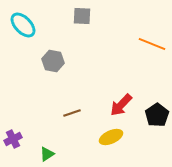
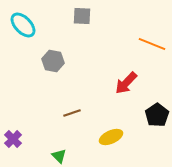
red arrow: moved 5 px right, 22 px up
purple cross: rotated 18 degrees counterclockwise
green triangle: moved 12 px right, 2 px down; rotated 42 degrees counterclockwise
